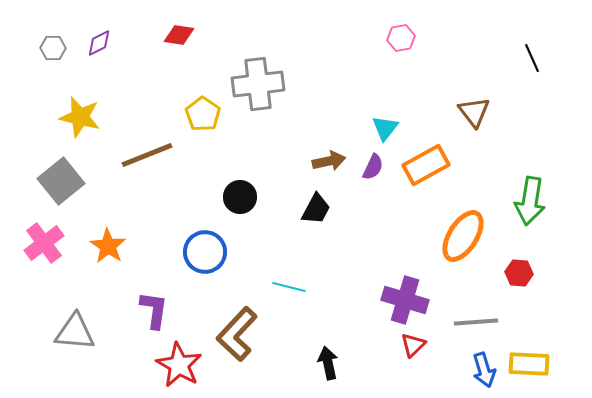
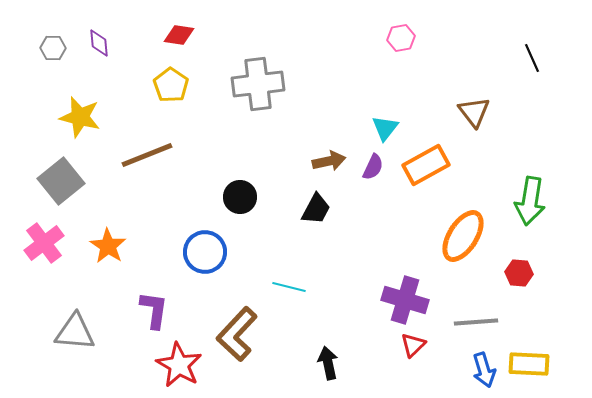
purple diamond: rotated 68 degrees counterclockwise
yellow pentagon: moved 32 px left, 29 px up
